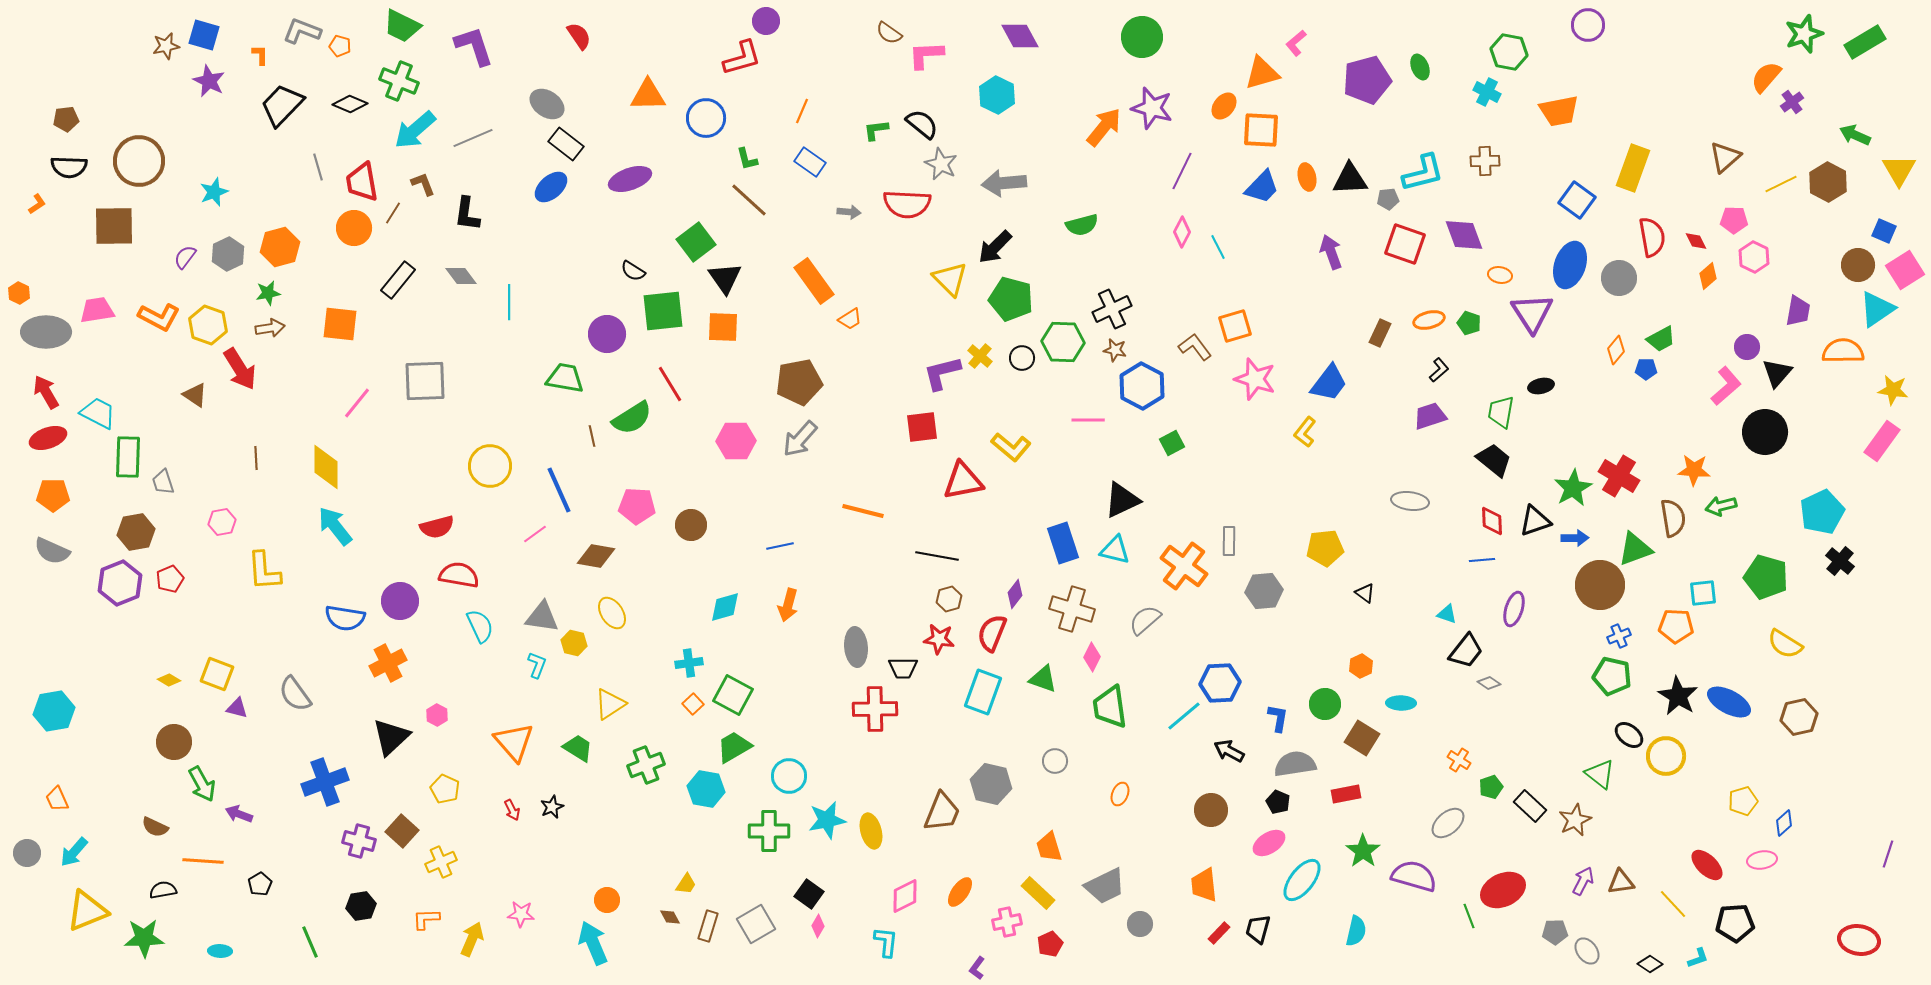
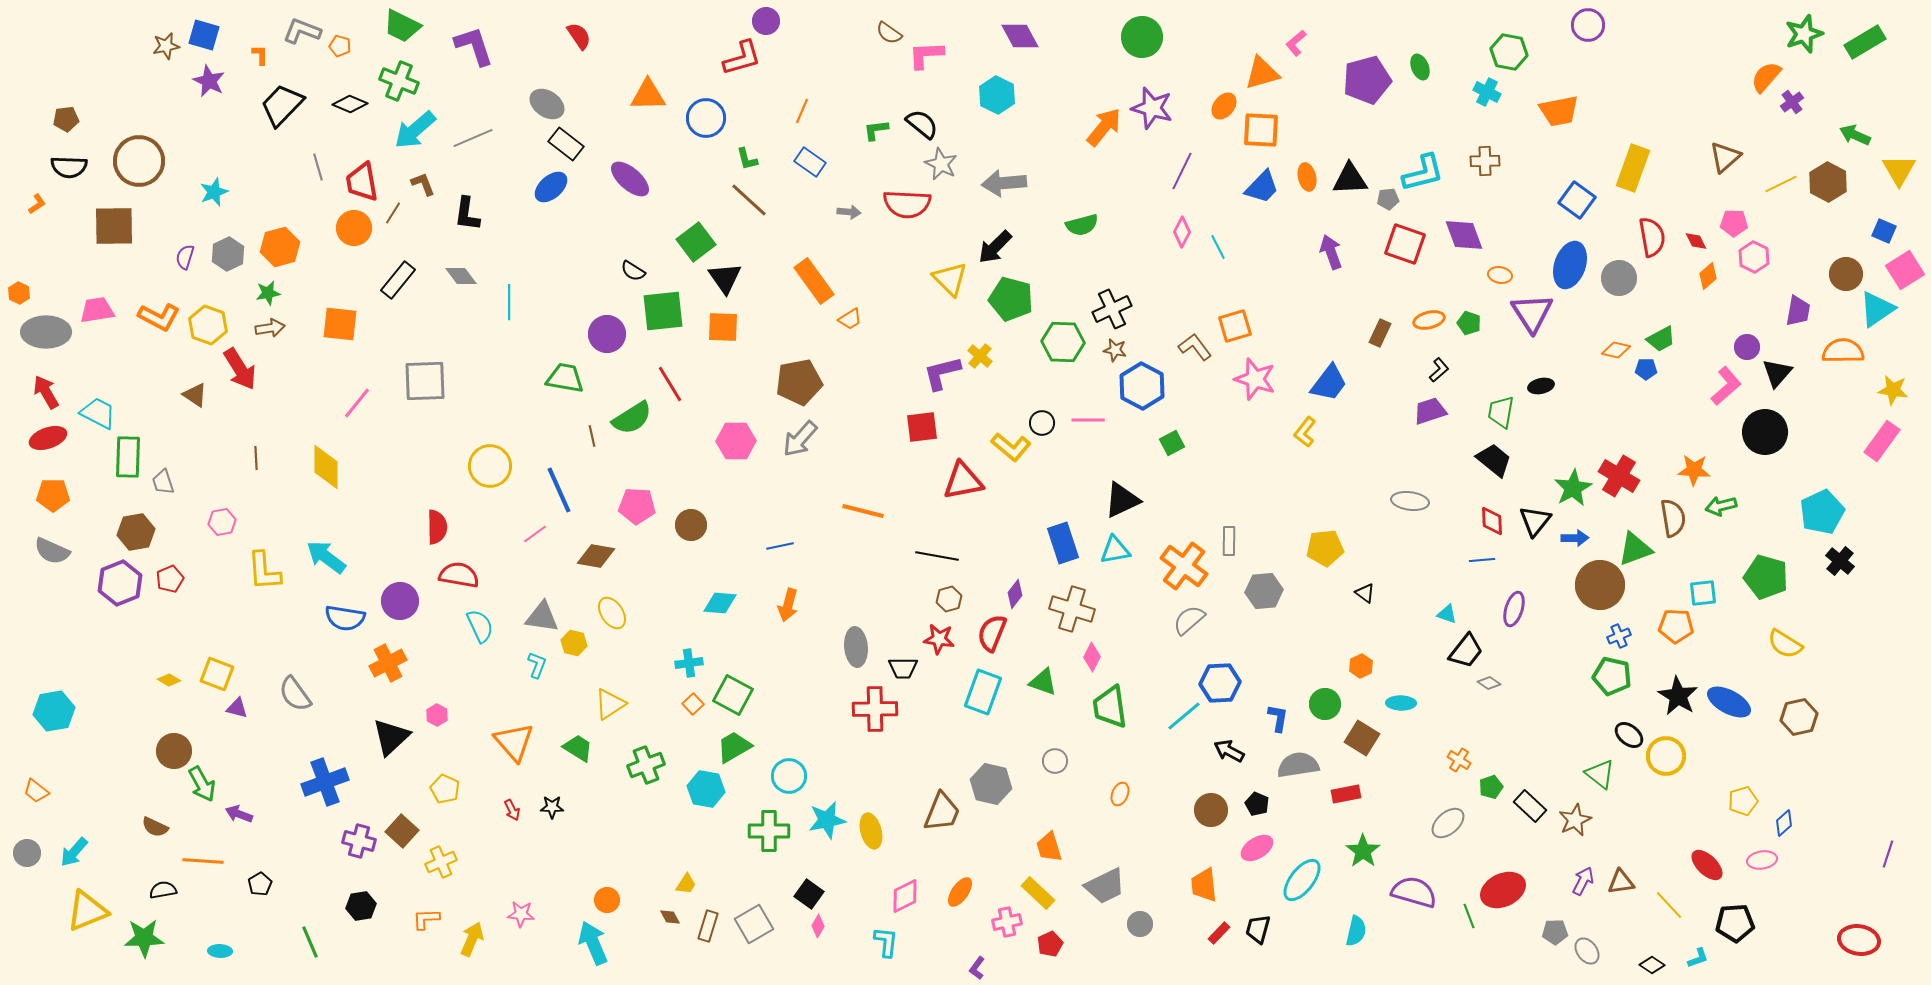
purple ellipse at (630, 179): rotated 60 degrees clockwise
pink pentagon at (1734, 220): moved 3 px down
purple semicircle at (185, 257): rotated 20 degrees counterclockwise
brown circle at (1858, 265): moved 12 px left, 9 px down
orange diamond at (1616, 350): rotated 64 degrees clockwise
black circle at (1022, 358): moved 20 px right, 65 px down
purple trapezoid at (1430, 416): moved 5 px up
black triangle at (1535, 521): rotated 32 degrees counterclockwise
cyan arrow at (335, 526): moved 9 px left, 31 px down; rotated 15 degrees counterclockwise
red semicircle at (437, 527): rotated 76 degrees counterclockwise
cyan triangle at (1115, 550): rotated 24 degrees counterclockwise
cyan diamond at (725, 607): moved 5 px left, 4 px up; rotated 20 degrees clockwise
gray semicircle at (1145, 620): moved 44 px right
green triangle at (1043, 679): moved 3 px down
brown circle at (174, 742): moved 9 px down
gray semicircle at (1295, 764): moved 3 px right, 1 px down
orange trapezoid at (57, 799): moved 21 px left, 8 px up; rotated 28 degrees counterclockwise
black pentagon at (1278, 802): moved 21 px left, 2 px down
black star at (552, 807): rotated 25 degrees clockwise
pink ellipse at (1269, 843): moved 12 px left, 5 px down
purple semicircle at (1414, 876): moved 16 px down
yellow line at (1673, 904): moved 4 px left, 1 px down
gray square at (756, 924): moved 2 px left
black diamond at (1650, 964): moved 2 px right, 1 px down
